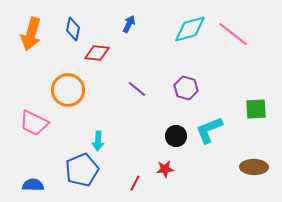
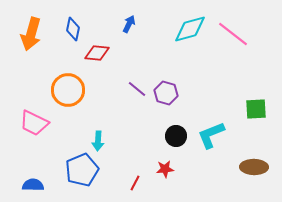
purple hexagon: moved 20 px left, 5 px down
cyan L-shape: moved 2 px right, 5 px down
